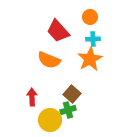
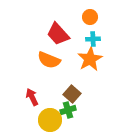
red trapezoid: moved 3 px down
red arrow: rotated 24 degrees counterclockwise
